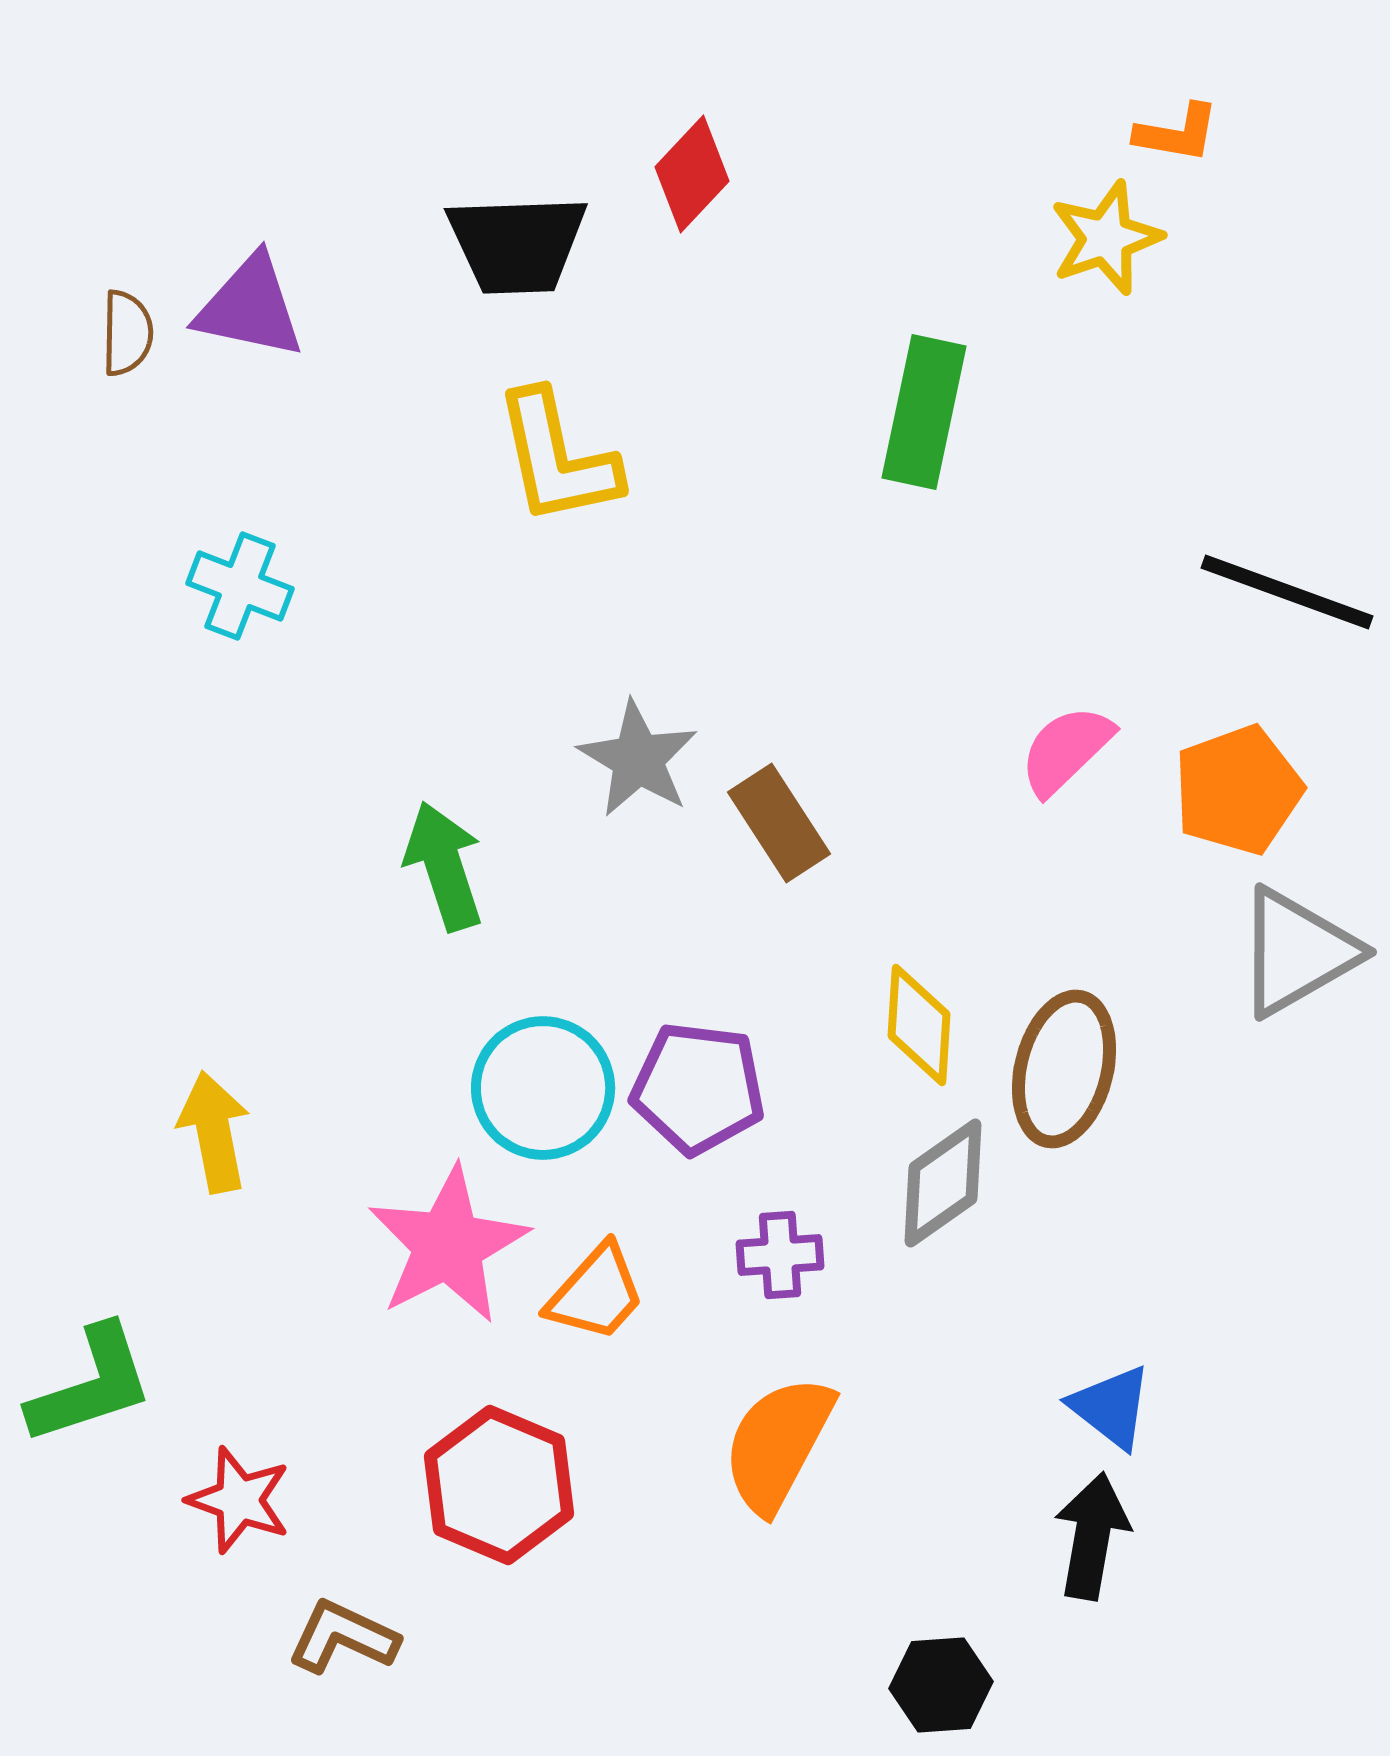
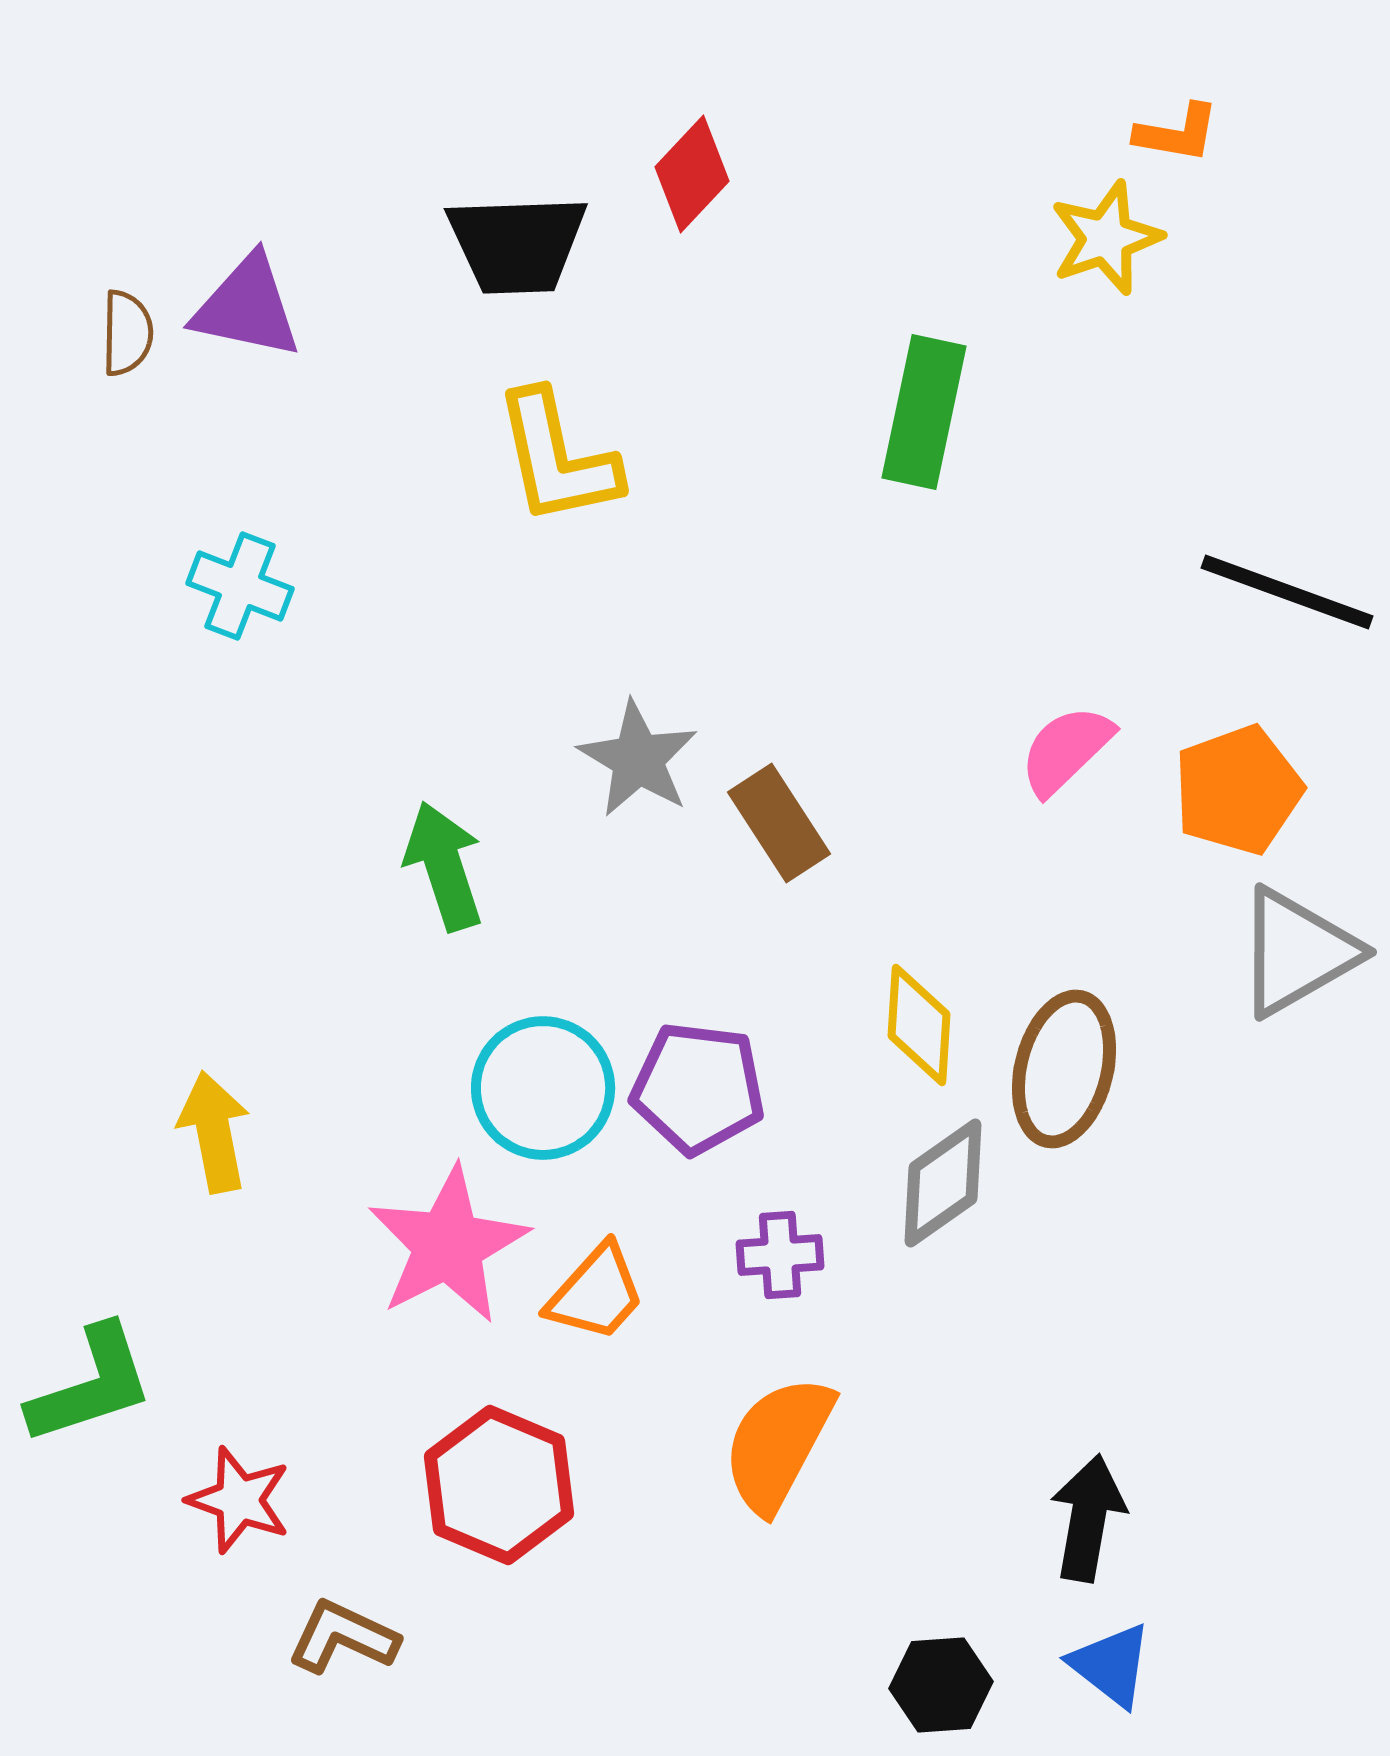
purple triangle: moved 3 px left
blue triangle: moved 258 px down
black arrow: moved 4 px left, 18 px up
